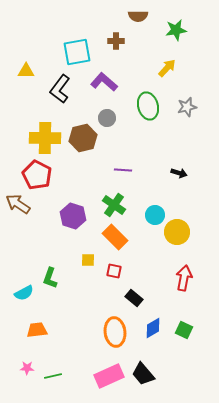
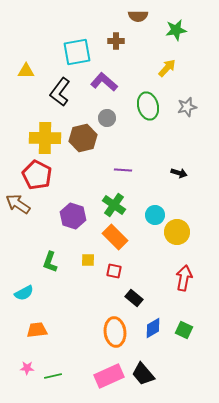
black L-shape: moved 3 px down
green L-shape: moved 16 px up
